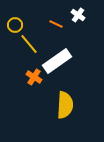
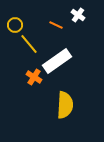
orange line: moved 1 px down
